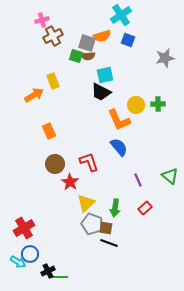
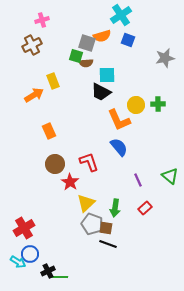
brown cross: moved 21 px left, 9 px down
brown semicircle: moved 2 px left, 7 px down
cyan square: moved 2 px right; rotated 12 degrees clockwise
black line: moved 1 px left, 1 px down
